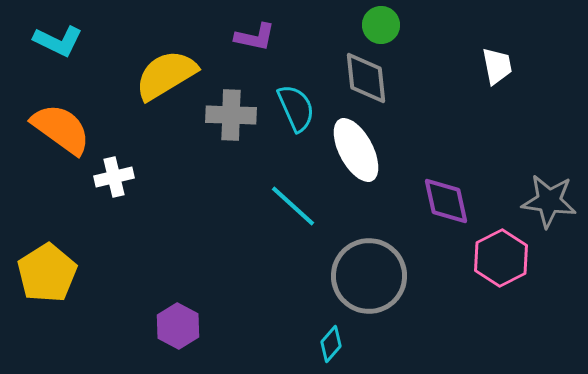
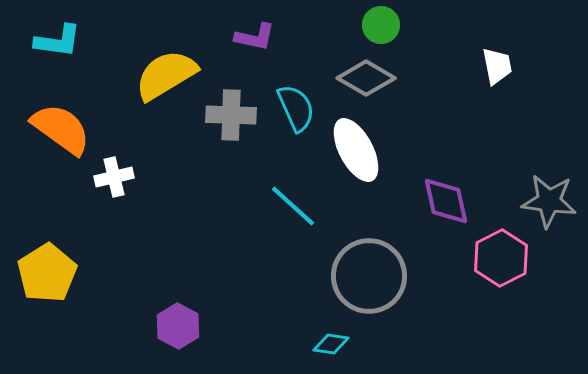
cyan L-shape: rotated 18 degrees counterclockwise
gray diamond: rotated 54 degrees counterclockwise
cyan diamond: rotated 57 degrees clockwise
